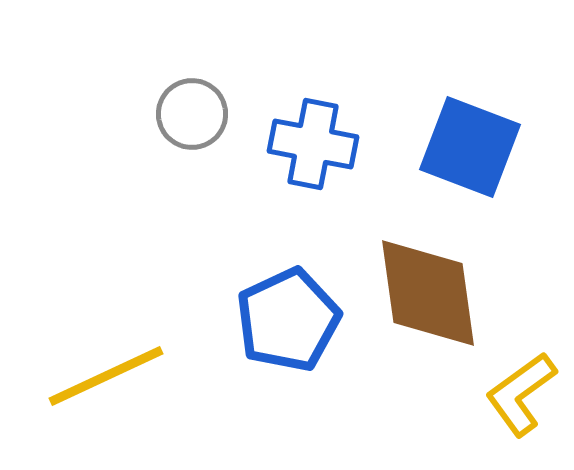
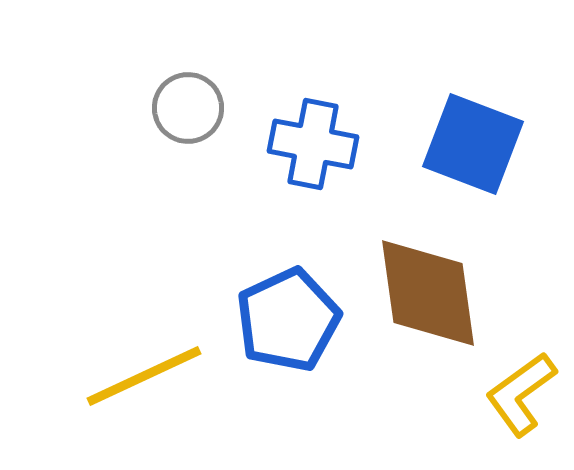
gray circle: moved 4 px left, 6 px up
blue square: moved 3 px right, 3 px up
yellow line: moved 38 px right
